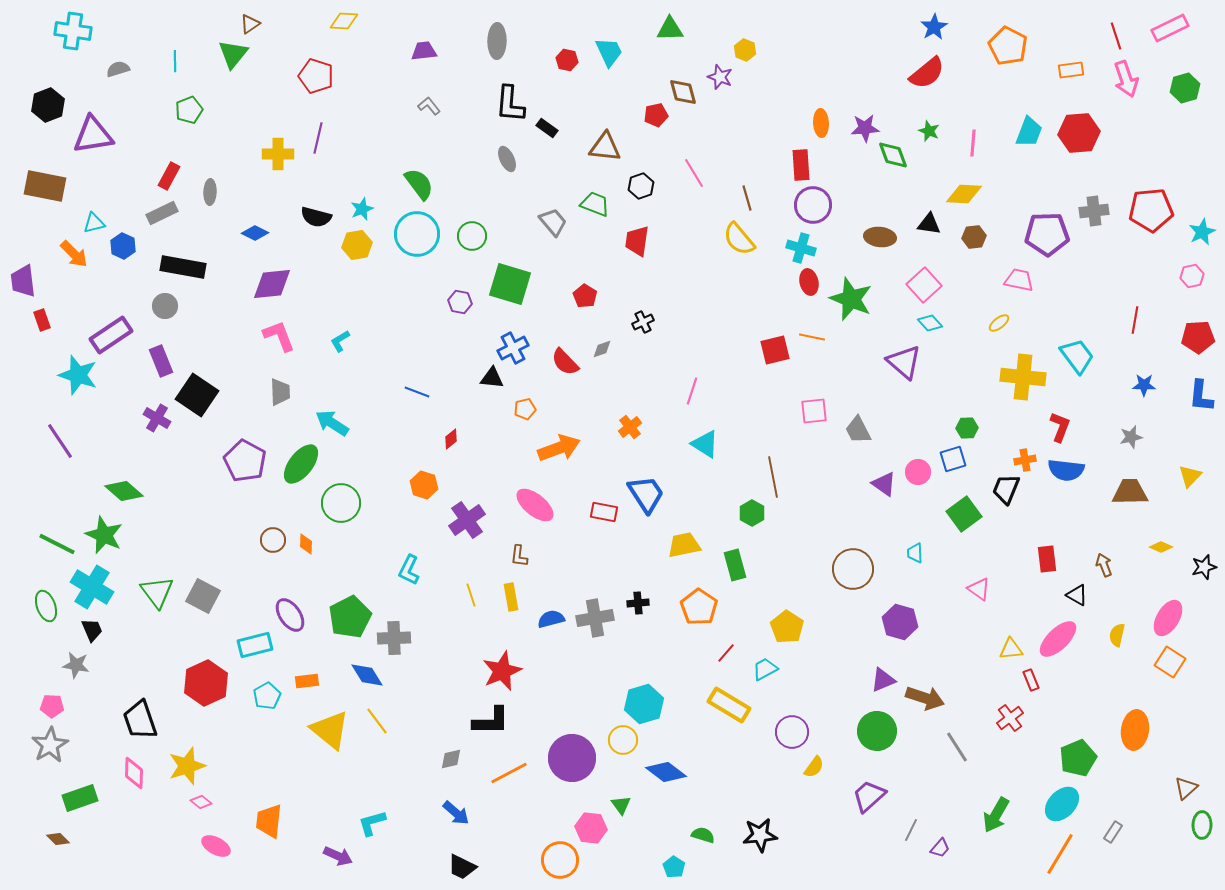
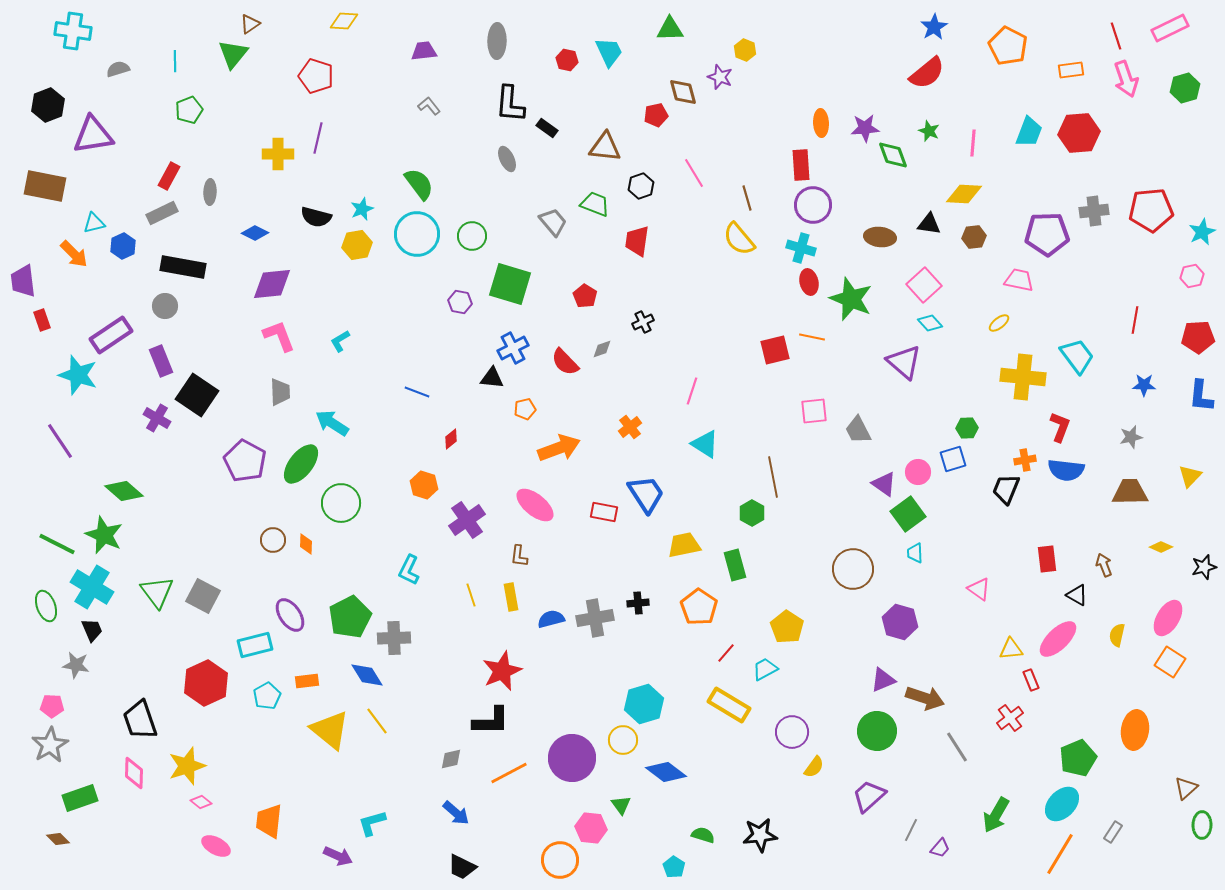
blue hexagon at (123, 246): rotated 10 degrees clockwise
green square at (964, 514): moved 56 px left
